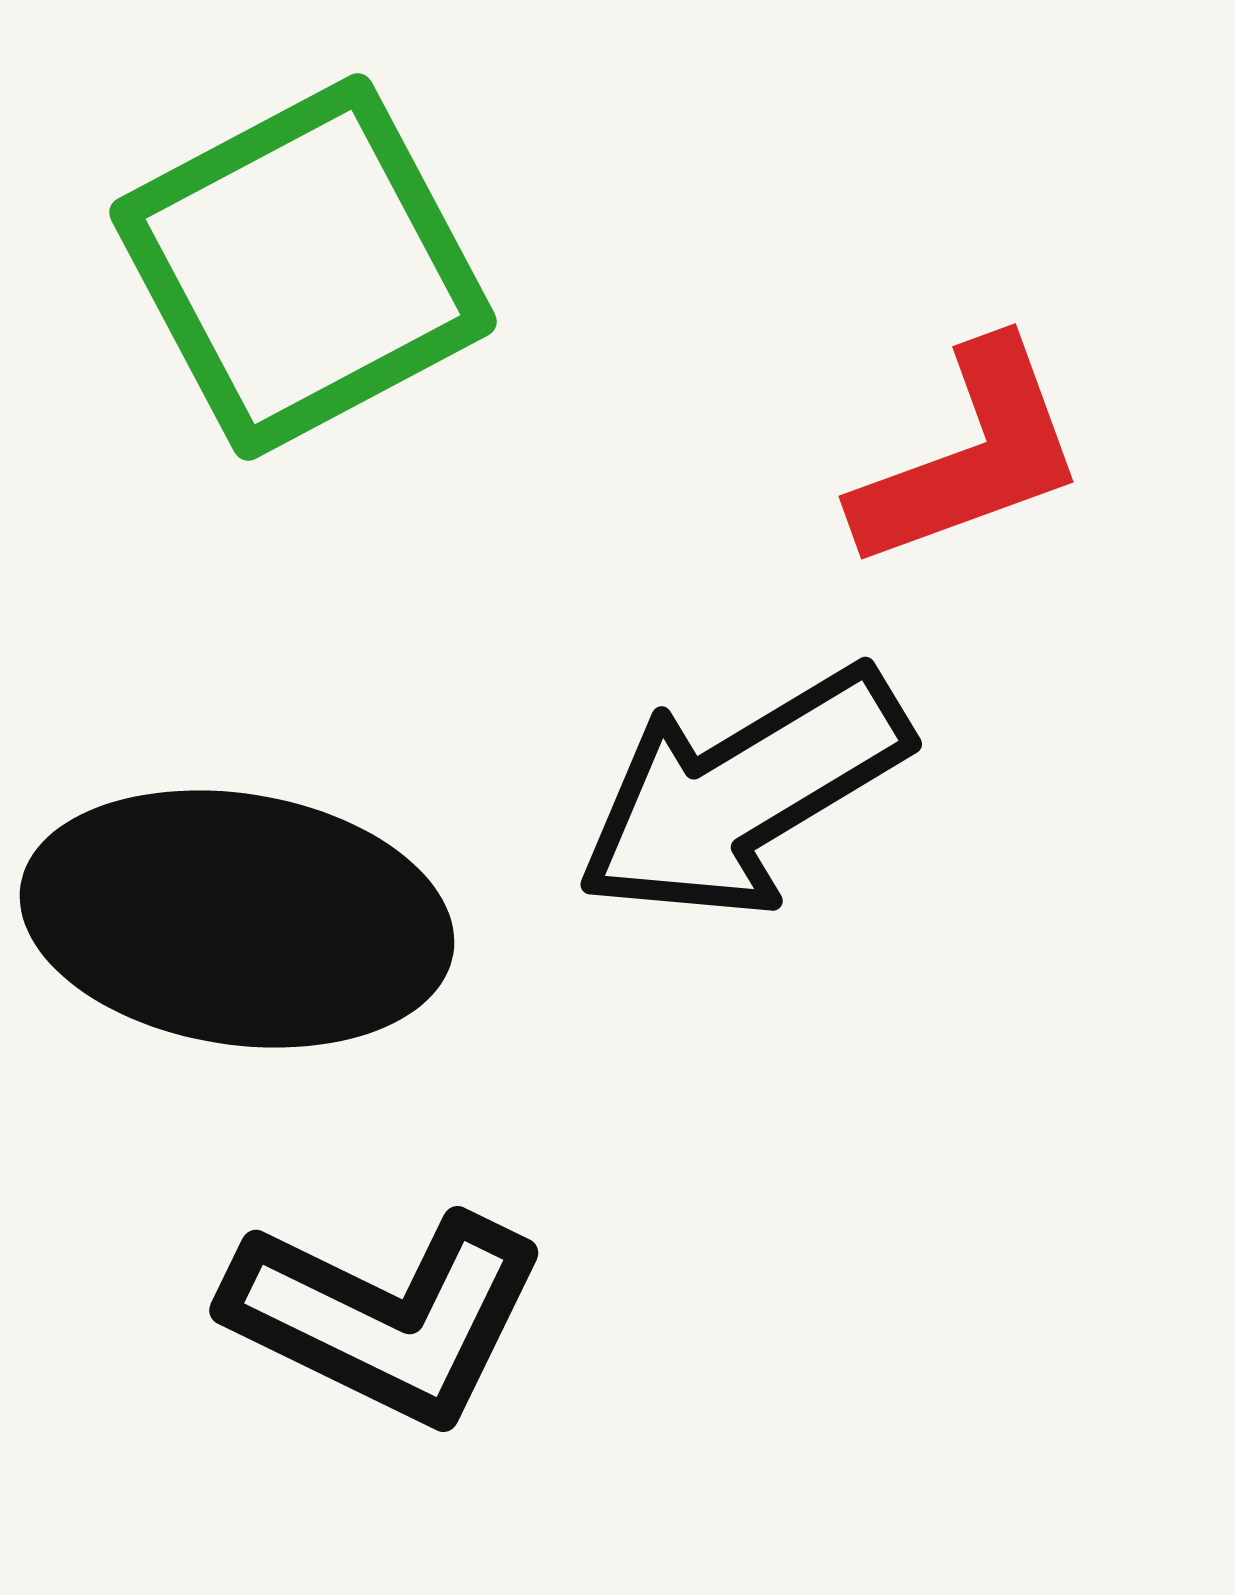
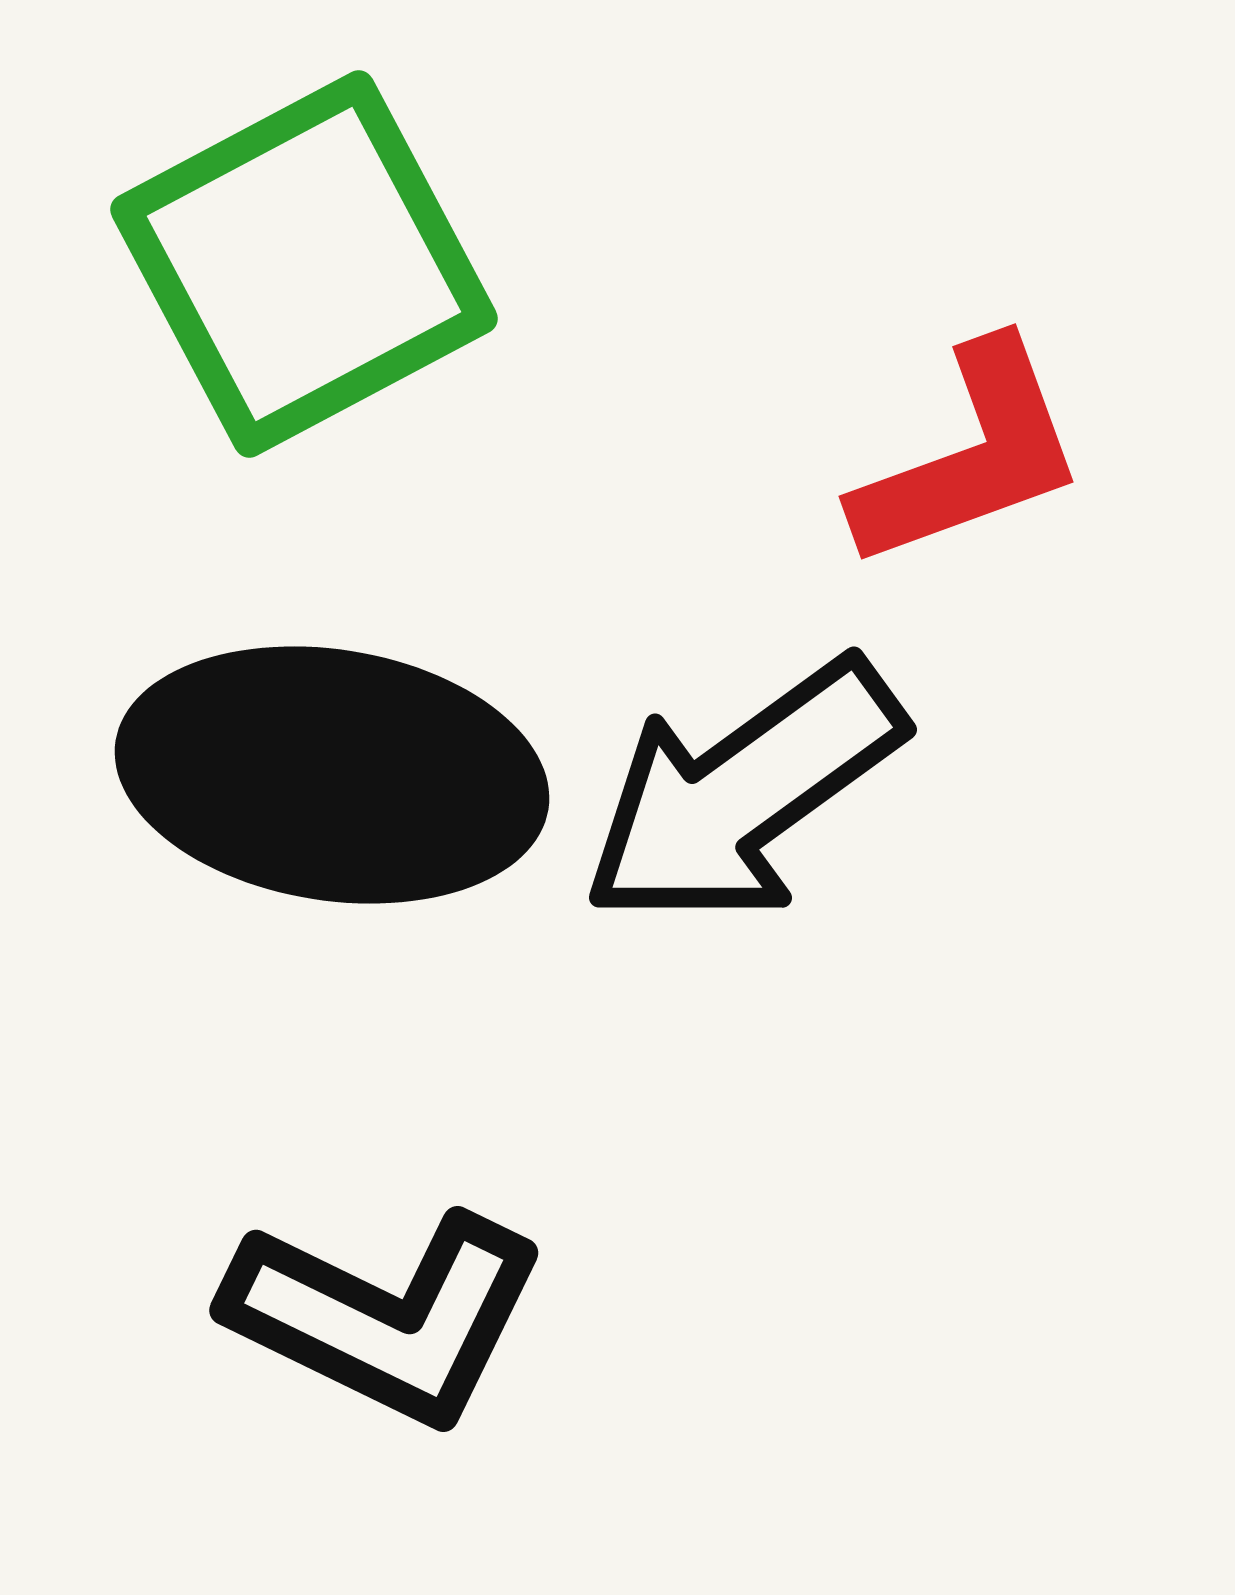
green square: moved 1 px right, 3 px up
black arrow: rotated 5 degrees counterclockwise
black ellipse: moved 95 px right, 144 px up
